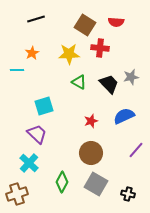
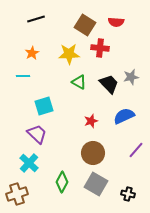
cyan line: moved 6 px right, 6 px down
brown circle: moved 2 px right
